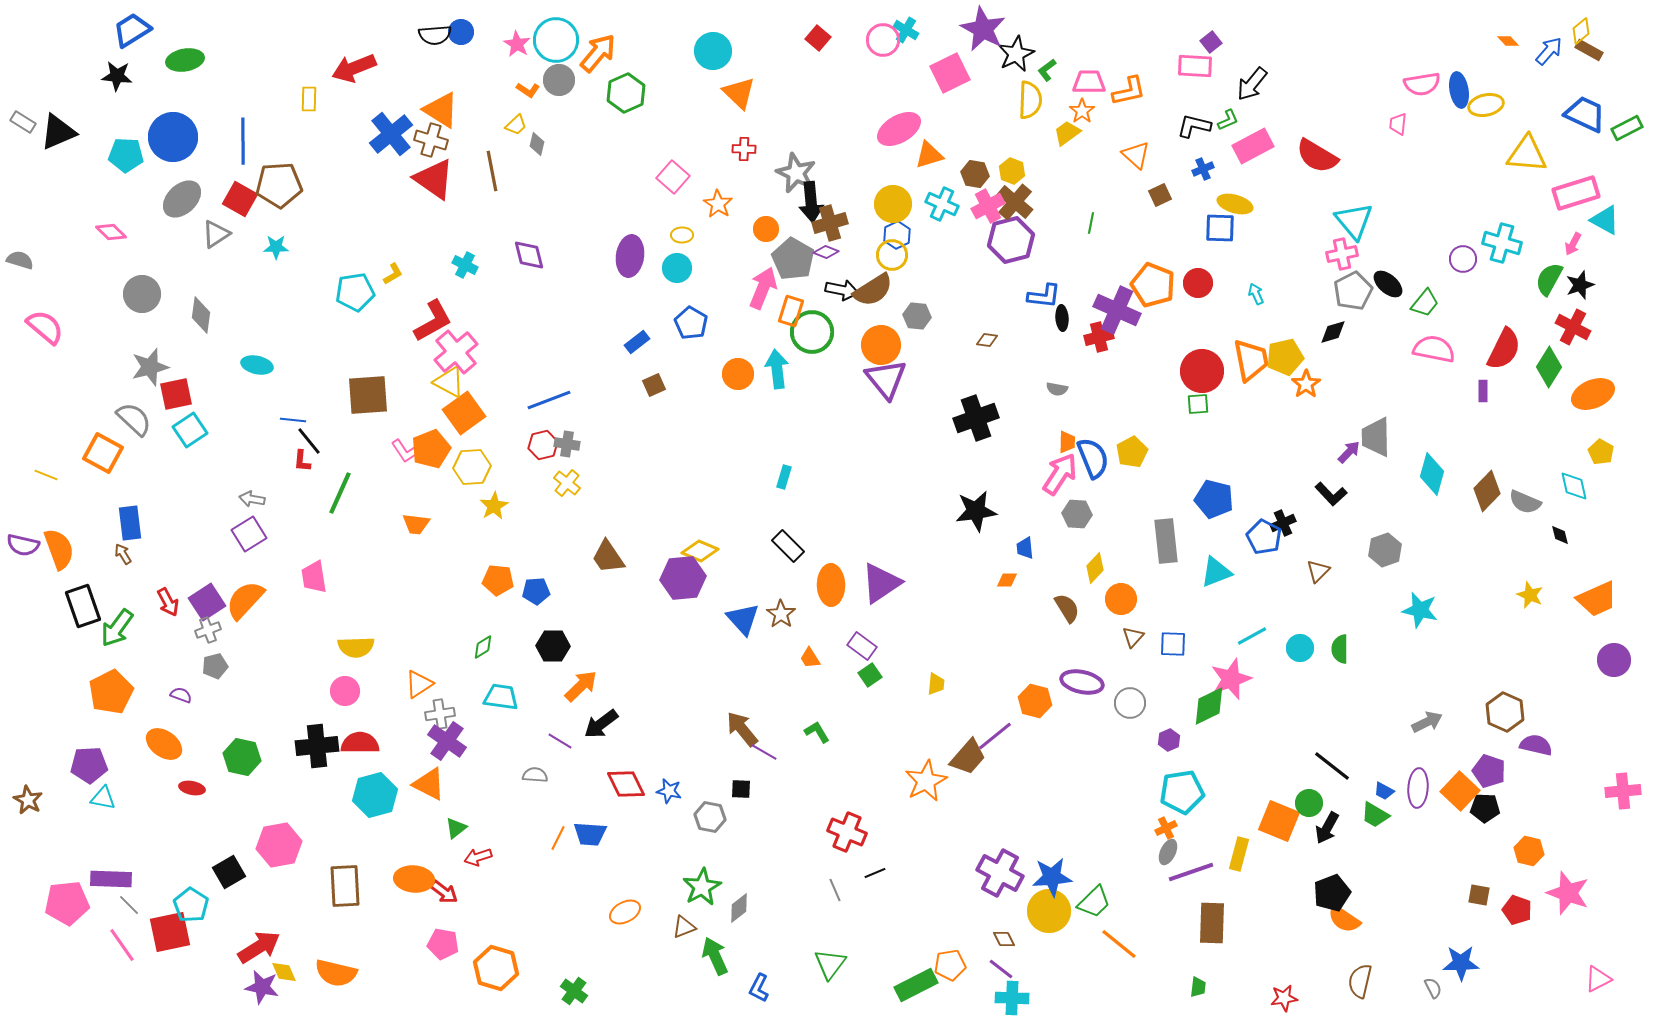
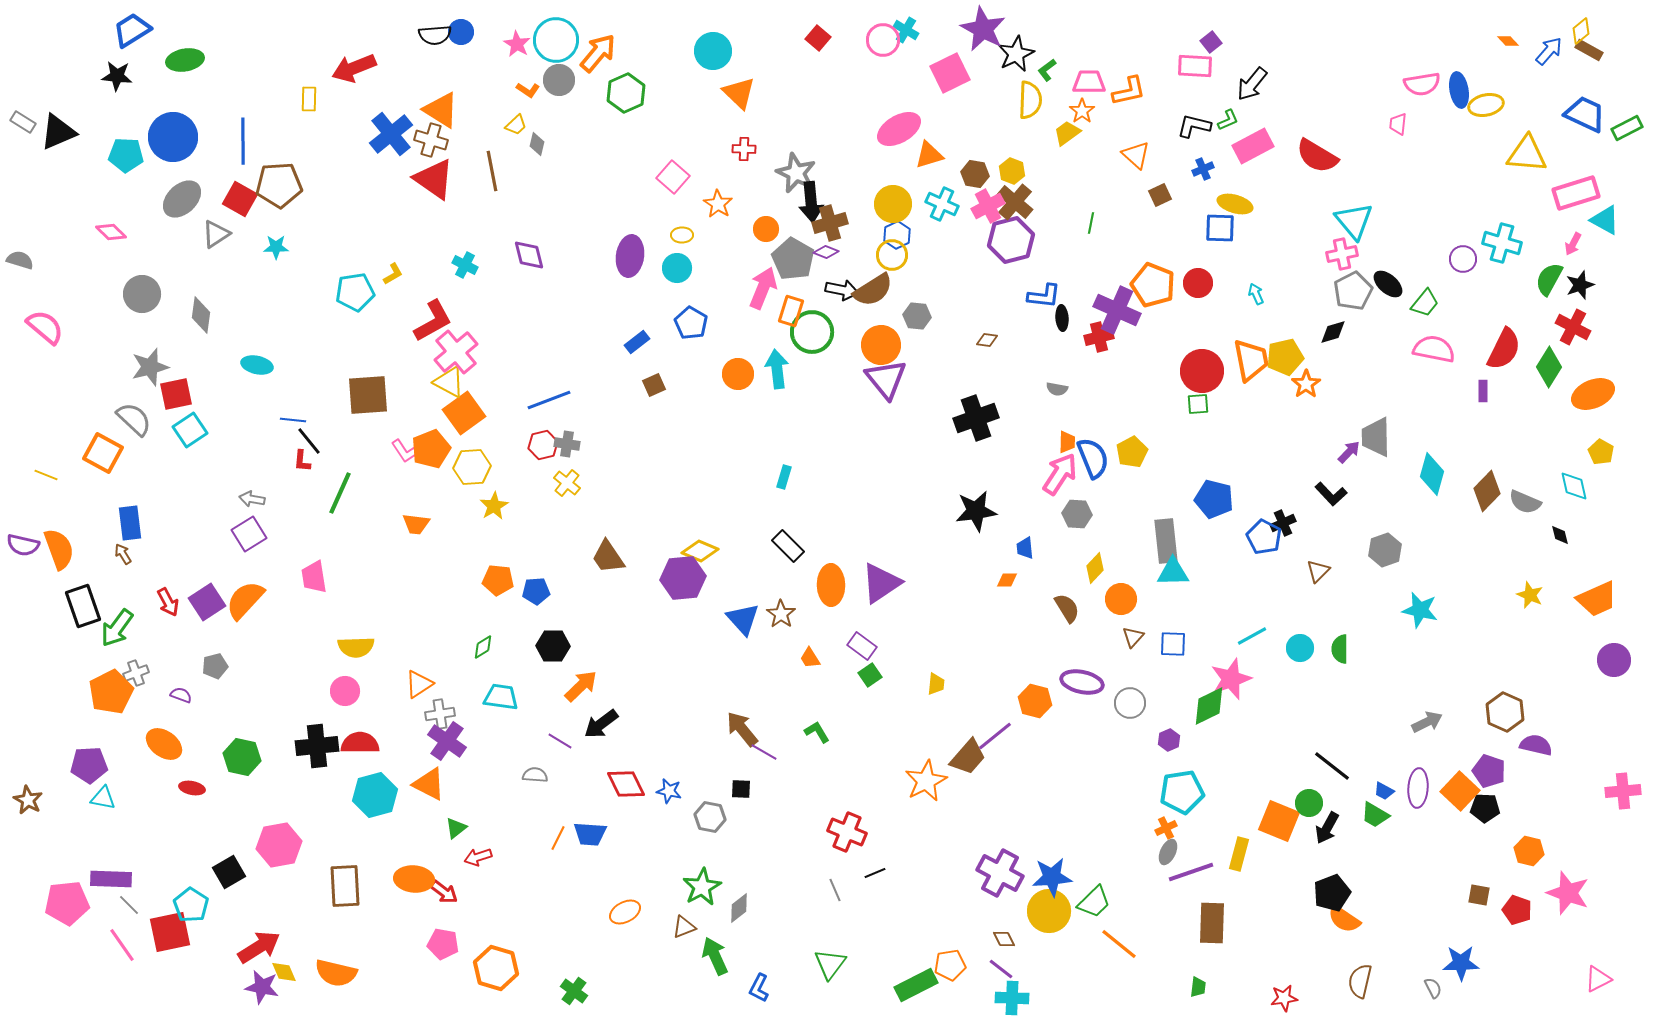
cyan triangle at (1216, 572): moved 43 px left; rotated 20 degrees clockwise
gray cross at (208, 630): moved 72 px left, 43 px down
